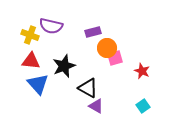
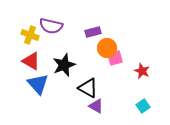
red triangle: rotated 24 degrees clockwise
black star: moved 1 px up
